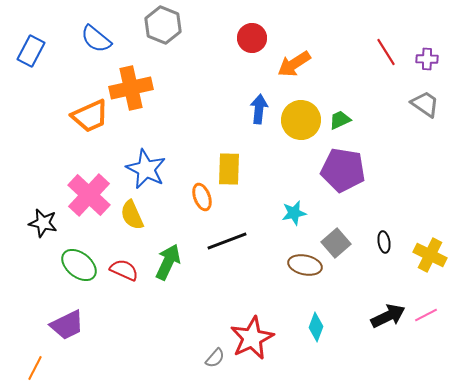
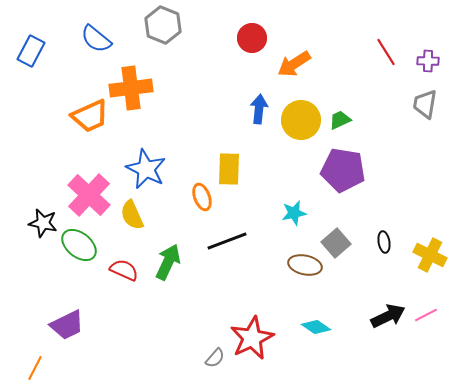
purple cross: moved 1 px right, 2 px down
orange cross: rotated 6 degrees clockwise
gray trapezoid: rotated 116 degrees counterclockwise
green ellipse: moved 20 px up
cyan diamond: rotated 76 degrees counterclockwise
